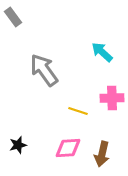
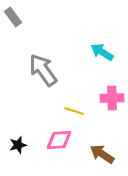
cyan arrow: rotated 10 degrees counterclockwise
gray arrow: moved 1 px left
yellow line: moved 4 px left
pink diamond: moved 9 px left, 8 px up
brown arrow: rotated 110 degrees clockwise
